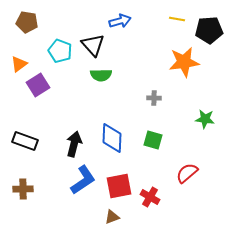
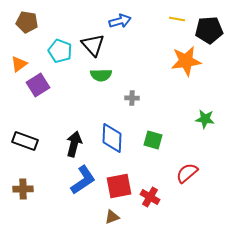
orange star: moved 2 px right, 1 px up
gray cross: moved 22 px left
